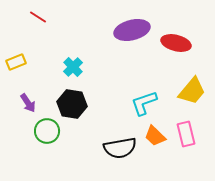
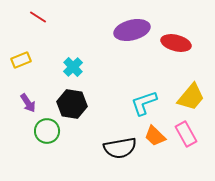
yellow rectangle: moved 5 px right, 2 px up
yellow trapezoid: moved 1 px left, 6 px down
pink rectangle: rotated 15 degrees counterclockwise
